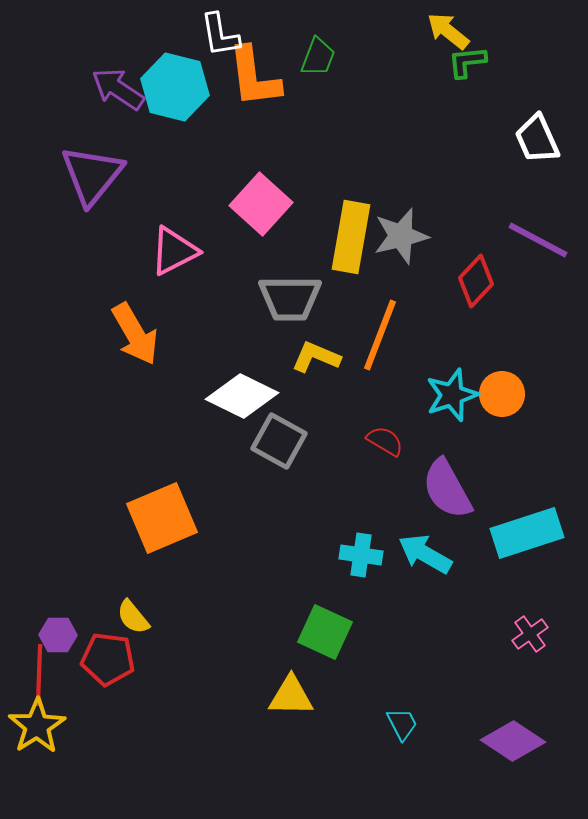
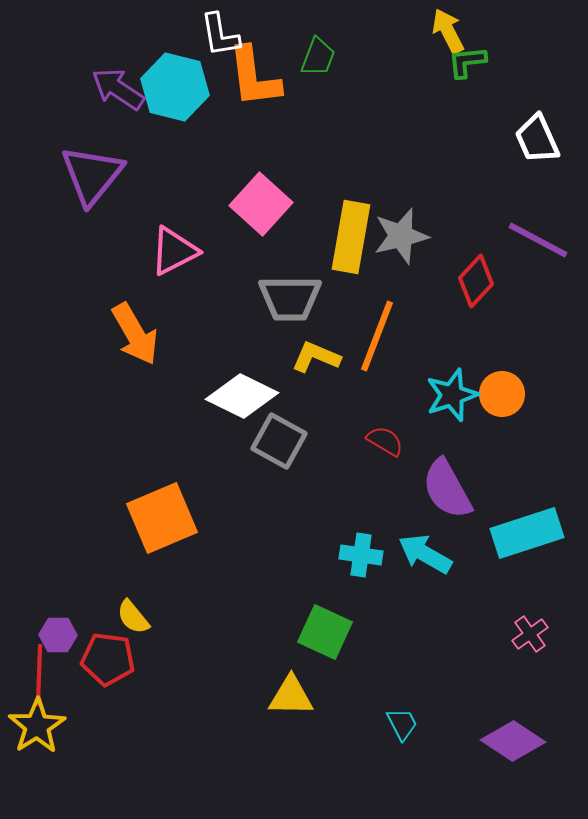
yellow arrow: rotated 24 degrees clockwise
orange line: moved 3 px left, 1 px down
